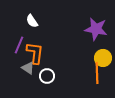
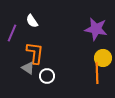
purple line: moved 7 px left, 12 px up
